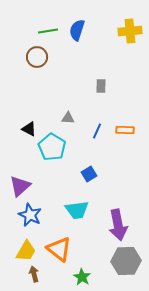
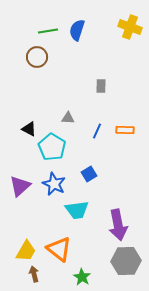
yellow cross: moved 4 px up; rotated 25 degrees clockwise
blue star: moved 24 px right, 31 px up
